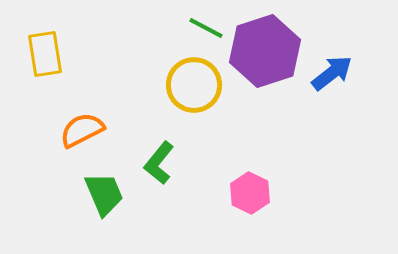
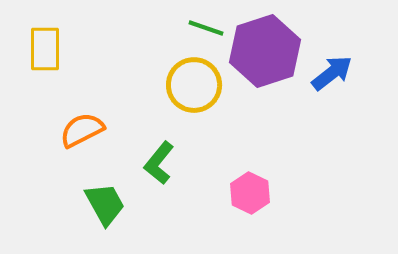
green line: rotated 9 degrees counterclockwise
yellow rectangle: moved 5 px up; rotated 9 degrees clockwise
green trapezoid: moved 1 px right, 10 px down; rotated 6 degrees counterclockwise
